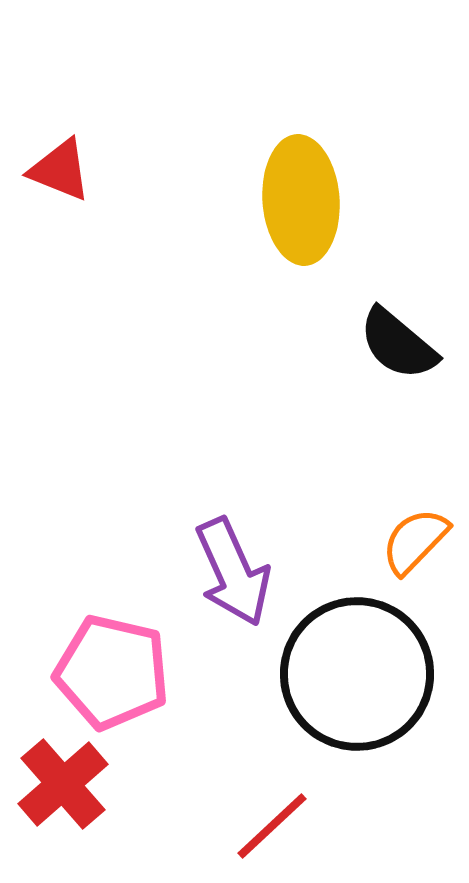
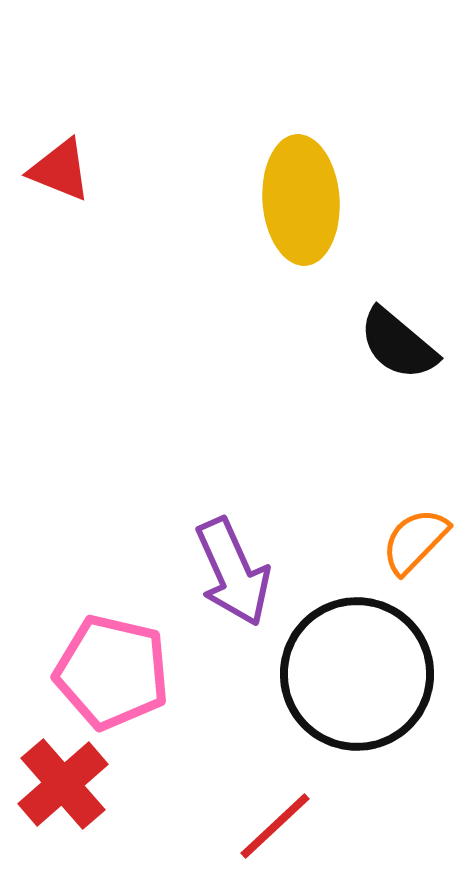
red line: moved 3 px right
